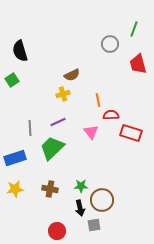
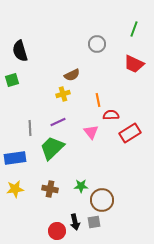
gray circle: moved 13 px left
red trapezoid: moved 4 px left; rotated 50 degrees counterclockwise
green square: rotated 16 degrees clockwise
red rectangle: moved 1 px left; rotated 50 degrees counterclockwise
blue rectangle: rotated 10 degrees clockwise
black arrow: moved 5 px left, 14 px down
gray square: moved 3 px up
